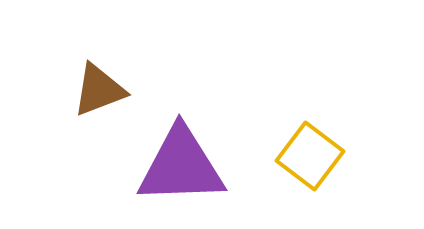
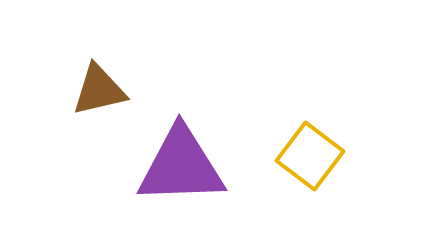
brown triangle: rotated 8 degrees clockwise
